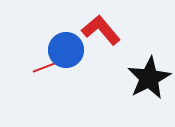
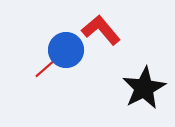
red line: rotated 20 degrees counterclockwise
black star: moved 5 px left, 10 px down
